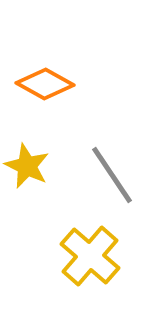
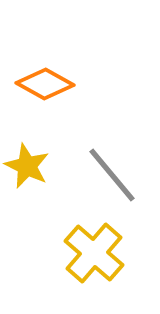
gray line: rotated 6 degrees counterclockwise
yellow cross: moved 4 px right, 3 px up
